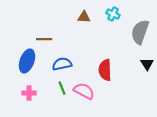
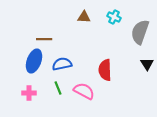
cyan cross: moved 1 px right, 3 px down
blue ellipse: moved 7 px right
green line: moved 4 px left
